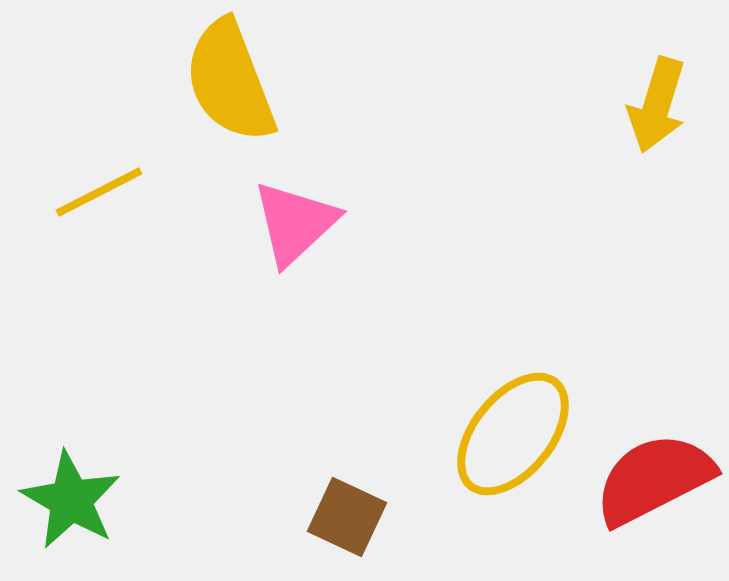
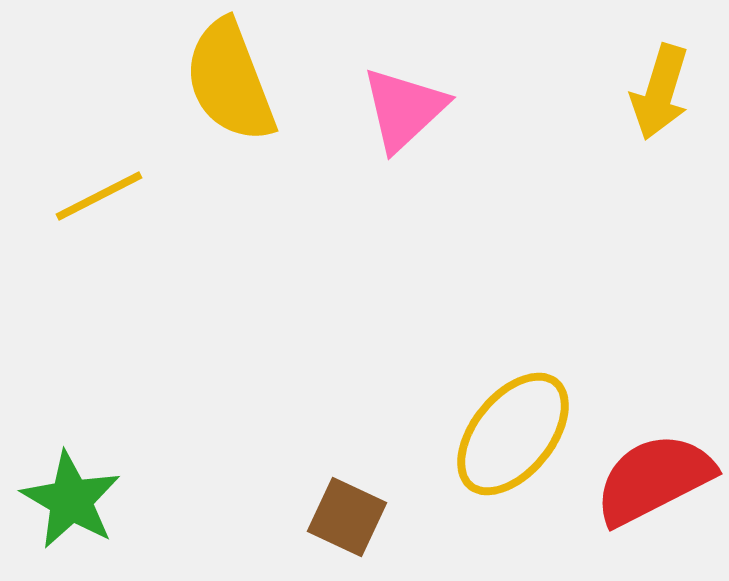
yellow arrow: moved 3 px right, 13 px up
yellow line: moved 4 px down
pink triangle: moved 109 px right, 114 px up
